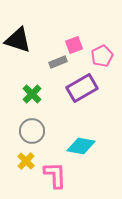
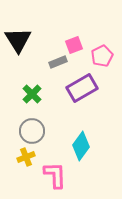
black triangle: rotated 40 degrees clockwise
cyan diamond: rotated 64 degrees counterclockwise
yellow cross: moved 4 px up; rotated 24 degrees clockwise
